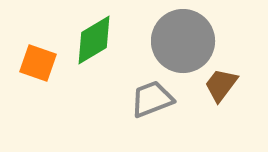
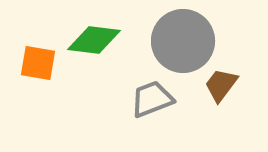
green diamond: rotated 38 degrees clockwise
orange square: rotated 9 degrees counterclockwise
